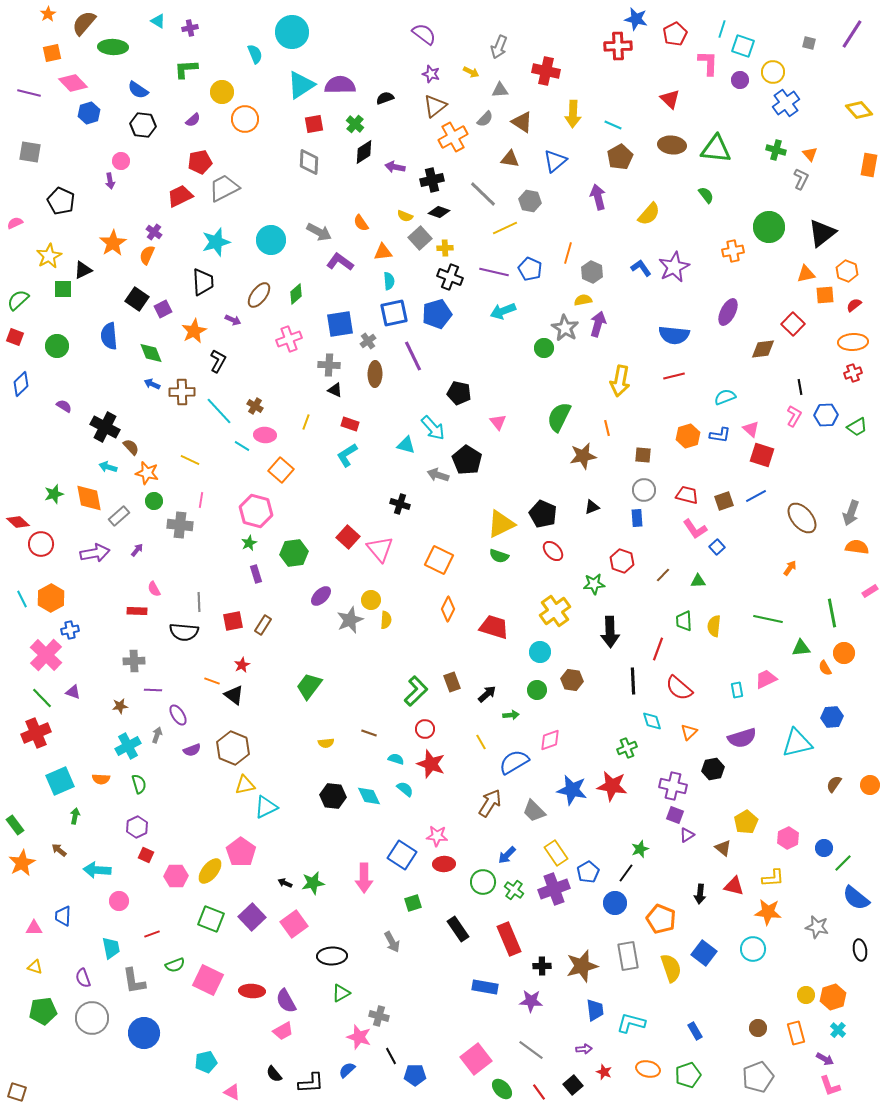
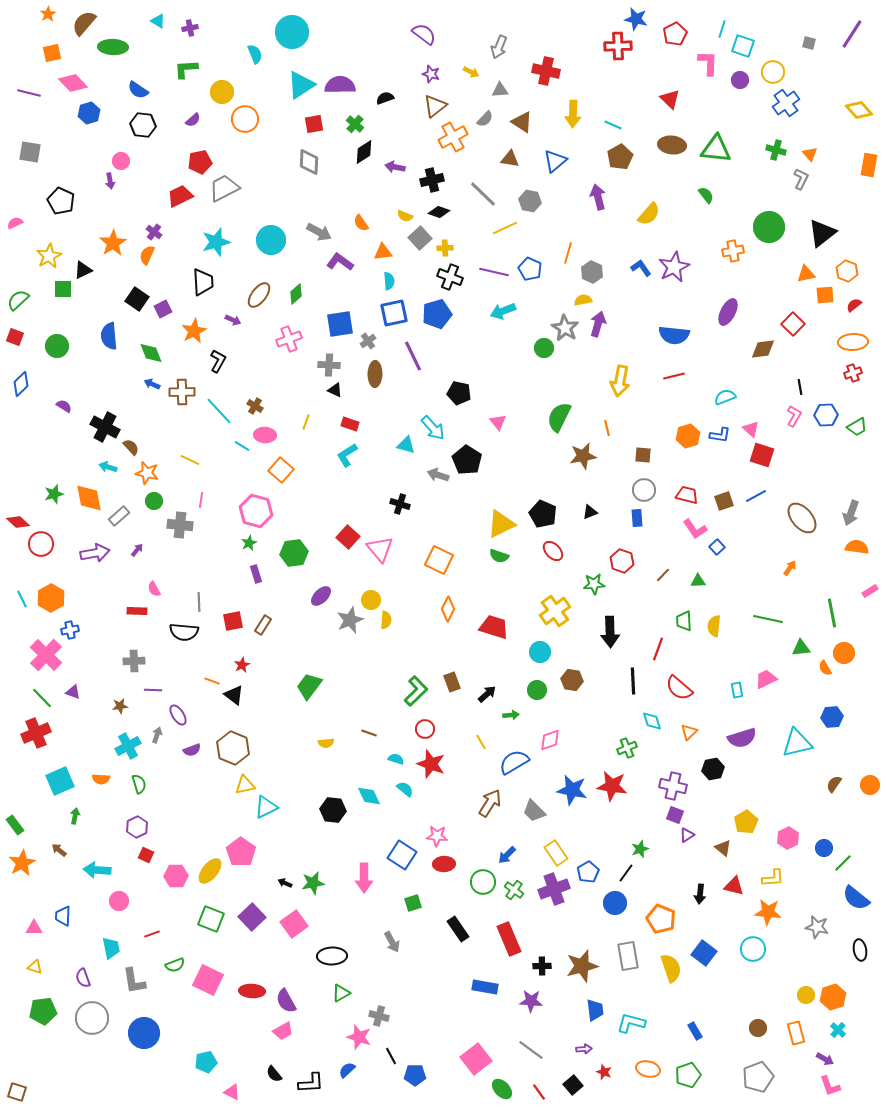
black triangle at (592, 507): moved 2 px left, 5 px down
black hexagon at (333, 796): moved 14 px down
